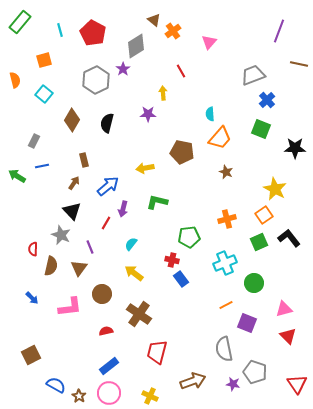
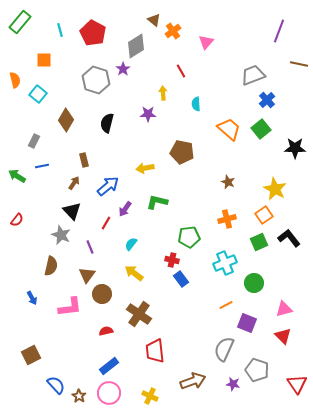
pink triangle at (209, 42): moved 3 px left
orange square at (44, 60): rotated 14 degrees clockwise
gray hexagon at (96, 80): rotated 16 degrees counterclockwise
cyan square at (44, 94): moved 6 px left
cyan semicircle at (210, 114): moved 14 px left, 10 px up
brown diamond at (72, 120): moved 6 px left
green square at (261, 129): rotated 30 degrees clockwise
orange trapezoid at (220, 138): moved 9 px right, 9 px up; rotated 90 degrees counterclockwise
brown star at (226, 172): moved 2 px right, 10 px down
purple arrow at (123, 209): moved 2 px right; rotated 21 degrees clockwise
red semicircle at (33, 249): moved 16 px left, 29 px up; rotated 144 degrees counterclockwise
brown triangle at (79, 268): moved 8 px right, 7 px down
blue arrow at (32, 298): rotated 16 degrees clockwise
red triangle at (288, 336): moved 5 px left
gray semicircle at (224, 349): rotated 35 degrees clockwise
red trapezoid at (157, 352): moved 2 px left, 1 px up; rotated 20 degrees counterclockwise
gray pentagon at (255, 372): moved 2 px right, 2 px up
blue semicircle at (56, 385): rotated 18 degrees clockwise
